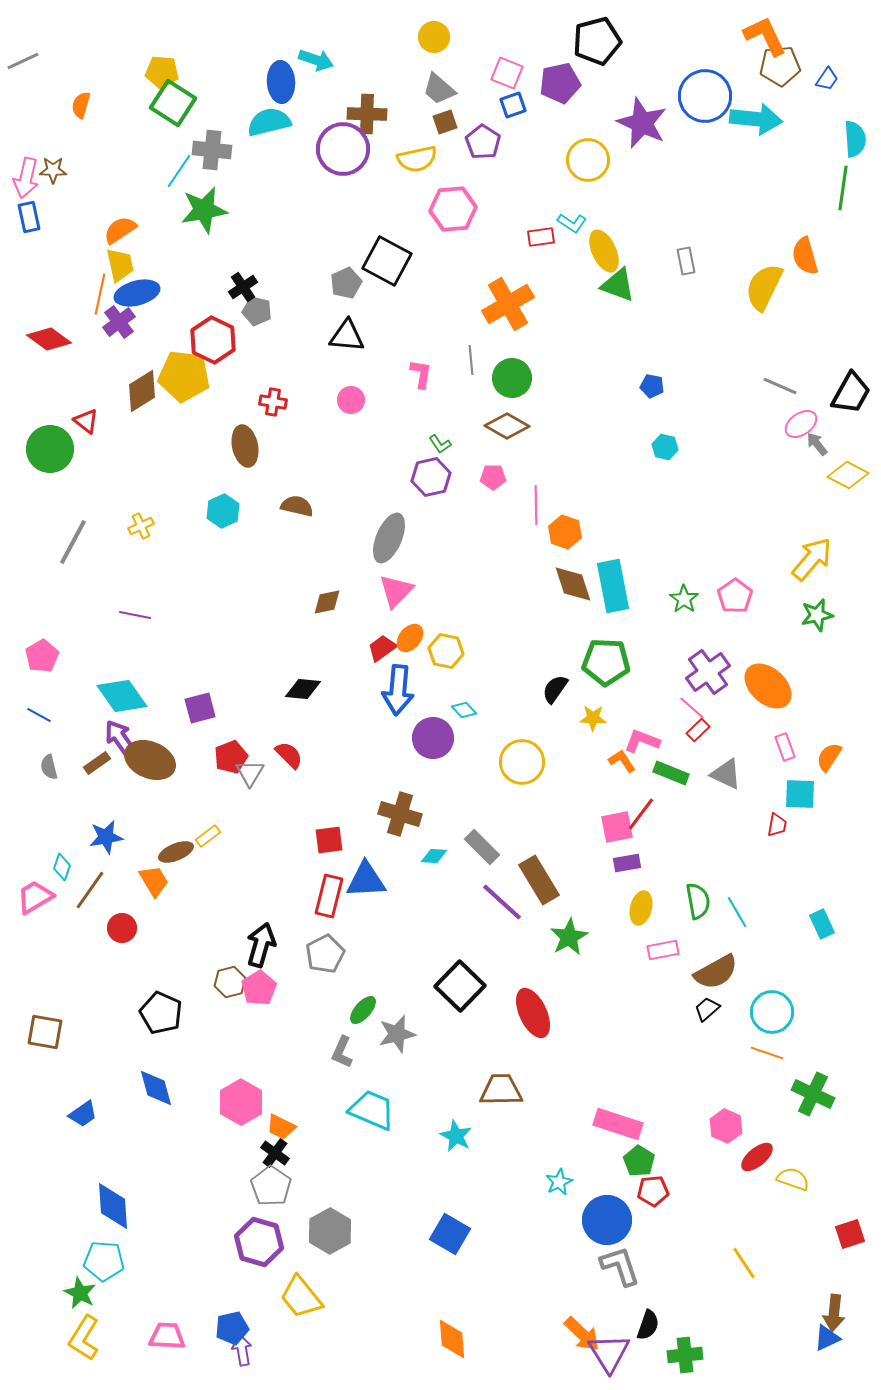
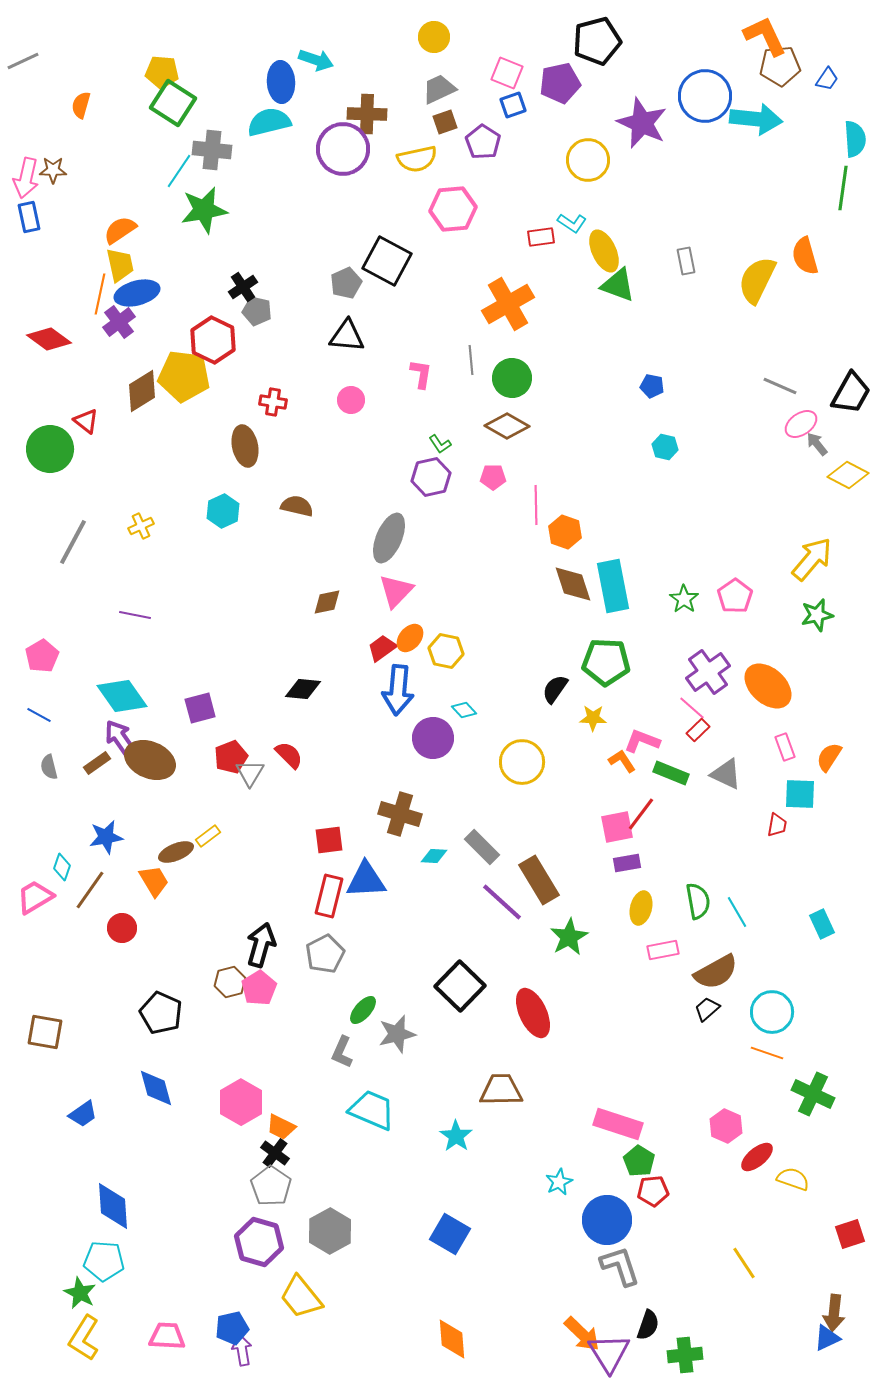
gray trapezoid at (439, 89): rotated 114 degrees clockwise
yellow semicircle at (764, 287): moved 7 px left, 7 px up
cyan star at (456, 1136): rotated 8 degrees clockwise
